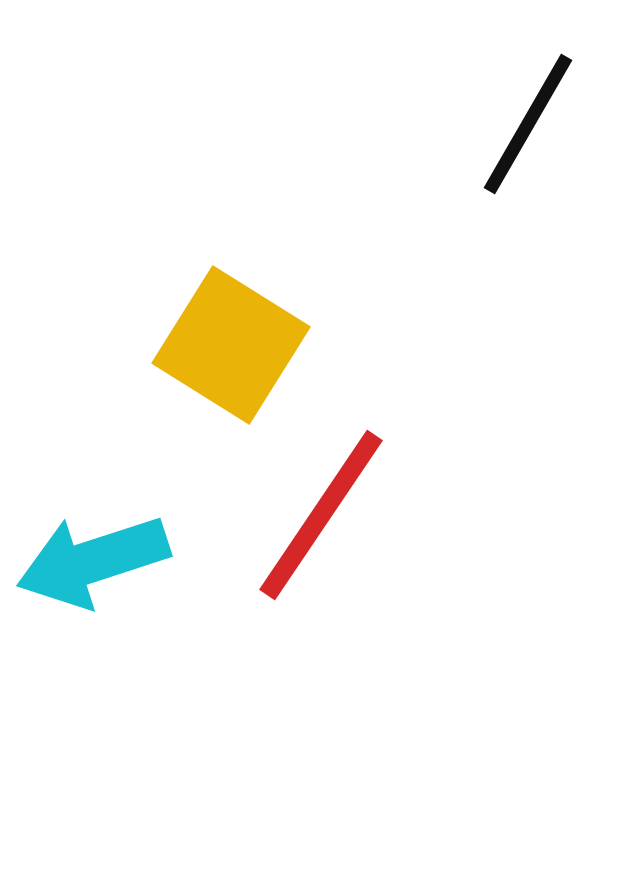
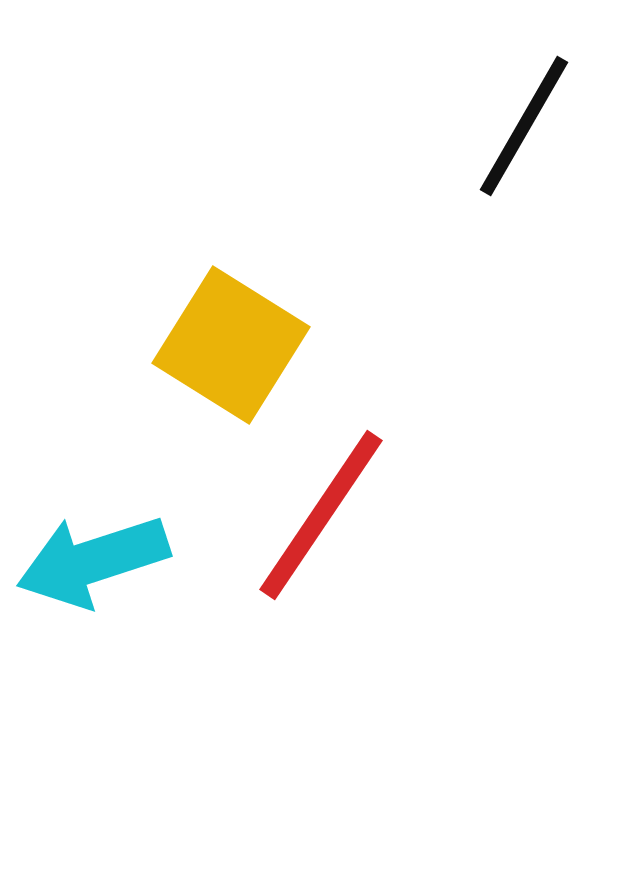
black line: moved 4 px left, 2 px down
